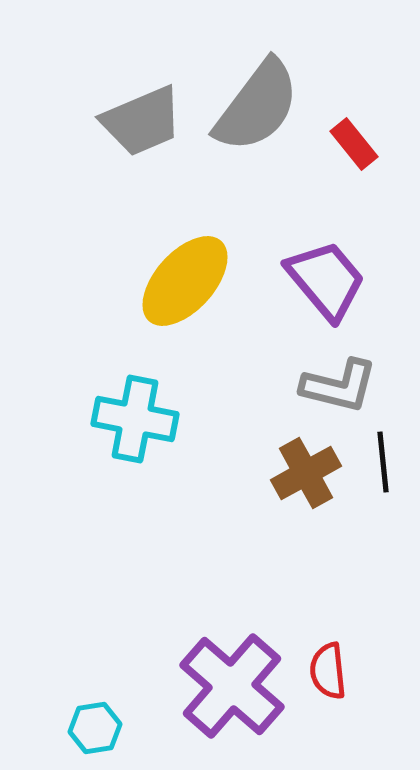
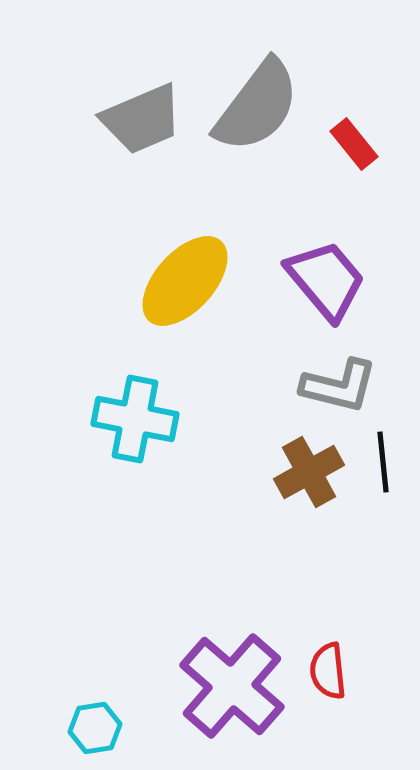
gray trapezoid: moved 2 px up
brown cross: moved 3 px right, 1 px up
